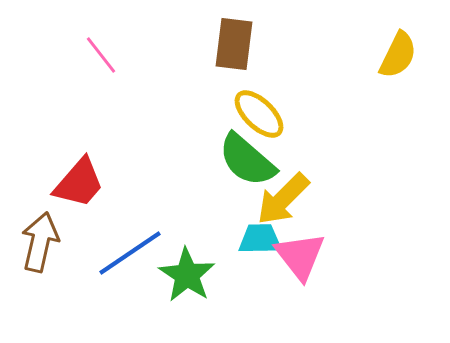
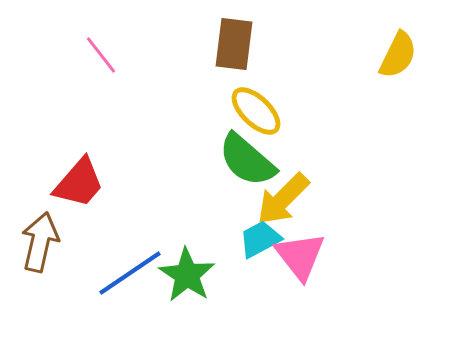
yellow ellipse: moved 3 px left, 3 px up
cyan trapezoid: rotated 27 degrees counterclockwise
blue line: moved 20 px down
